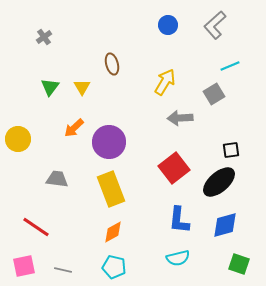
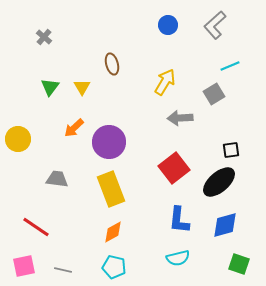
gray cross: rotated 14 degrees counterclockwise
